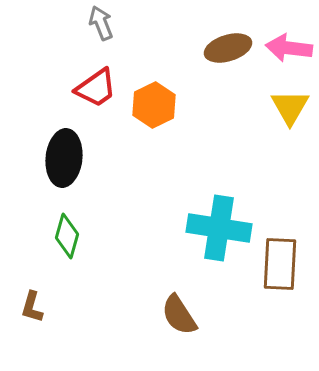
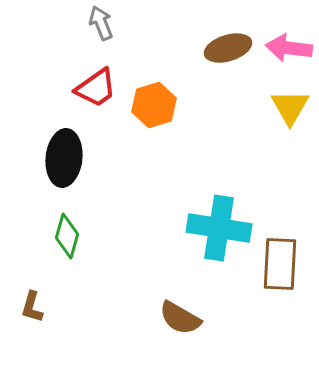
orange hexagon: rotated 9 degrees clockwise
brown semicircle: moved 1 px right, 3 px down; rotated 27 degrees counterclockwise
